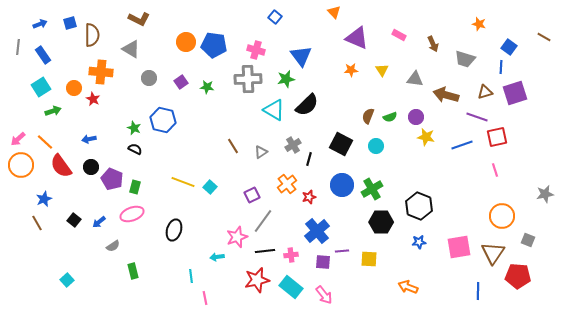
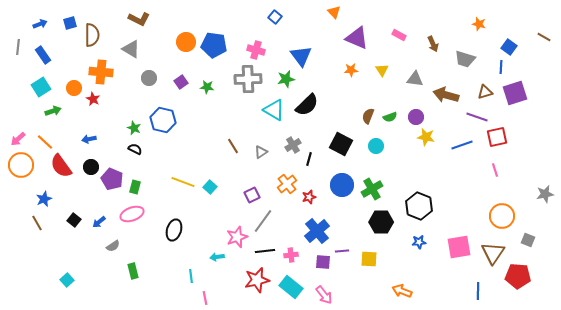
orange arrow at (408, 287): moved 6 px left, 4 px down
